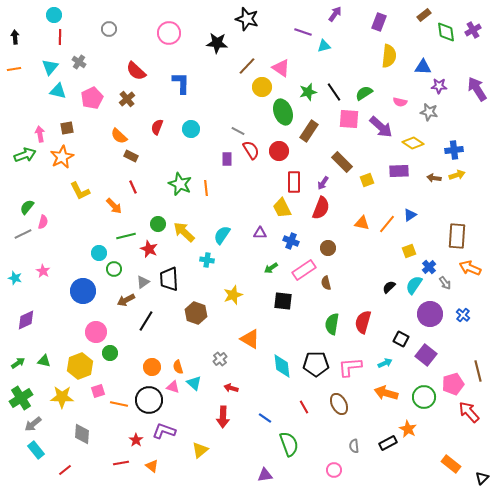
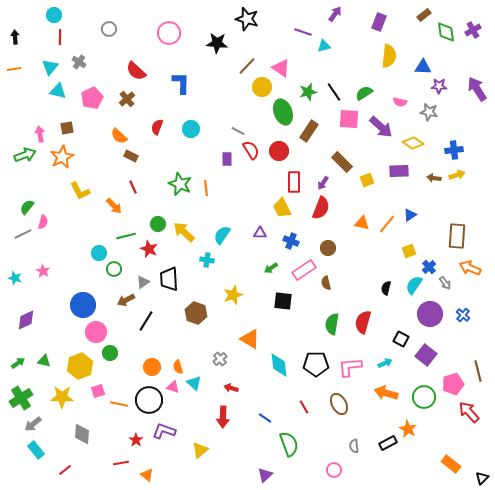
black semicircle at (389, 287): moved 3 px left, 1 px down; rotated 32 degrees counterclockwise
blue circle at (83, 291): moved 14 px down
cyan diamond at (282, 366): moved 3 px left, 1 px up
orange triangle at (152, 466): moved 5 px left, 9 px down
purple triangle at (265, 475): rotated 35 degrees counterclockwise
